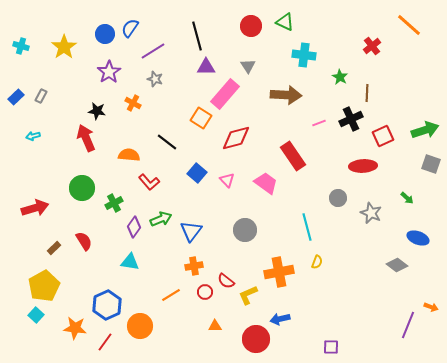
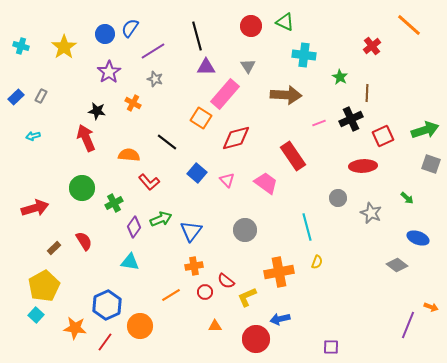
yellow L-shape at (248, 295): moved 1 px left, 2 px down
